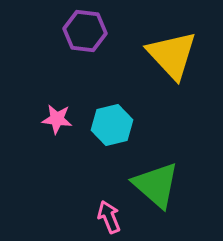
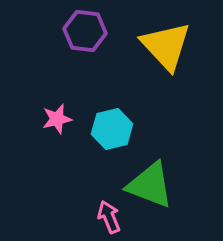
yellow triangle: moved 6 px left, 9 px up
pink star: rotated 20 degrees counterclockwise
cyan hexagon: moved 4 px down
green triangle: moved 6 px left; rotated 20 degrees counterclockwise
